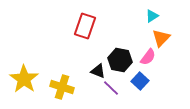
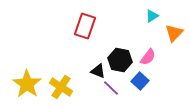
orange triangle: moved 13 px right, 5 px up
yellow star: moved 3 px right, 5 px down
yellow cross: moved 1 px left; rotated 15 degrees clockwise
